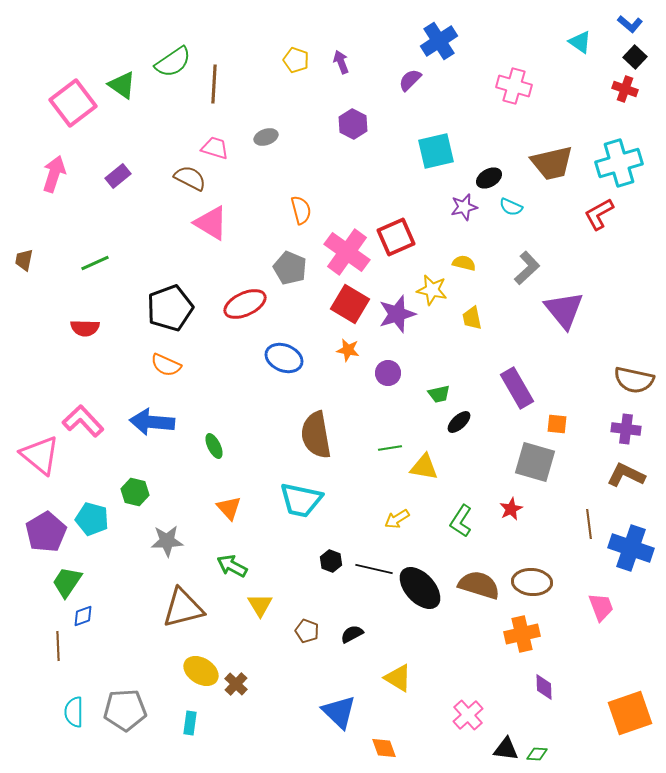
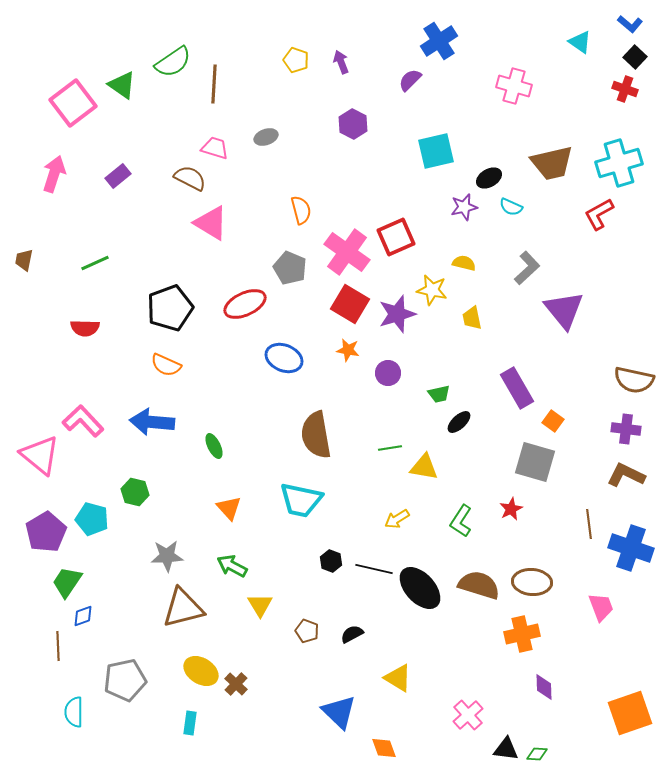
orange square at (557, 424): moved 4 px left, 3 px up; rotated 30 degrees clockwise
gray star at (167, 541): moved 15 px down
gray pentagon at (125, 710): moved 30 px up; rotated 9 degrees counterclockwise
